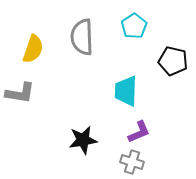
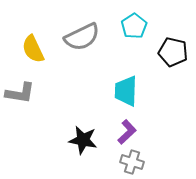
gray semicircle: rotated 114 degrees counterclockwise
yellow semicircle: rotated 136 degrees clockwise
black pentagon: moved 9 px up
purple L-shape: moved 12 px left; rotated 20 degrees counterclockwise
black star: rotated 20 degrees clockwise
